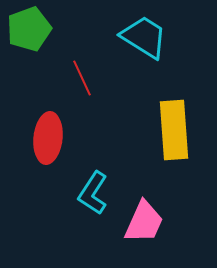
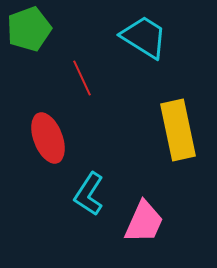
yellow rectangle: moved 4 px right; rotated 8 degrees counterclockwise
red ellipse: rotated 27 degrees counterclockwise
cyan L-shape: moved 4 px left, 1 px down
